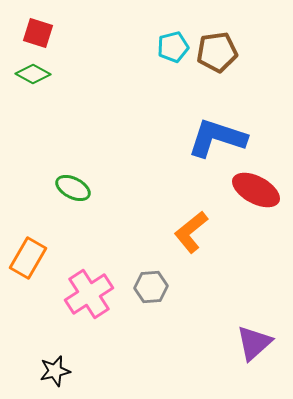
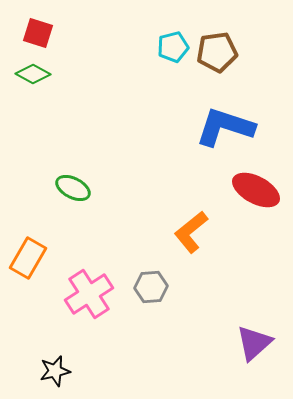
blue L-shape: moved 8 px right, 11 px up
